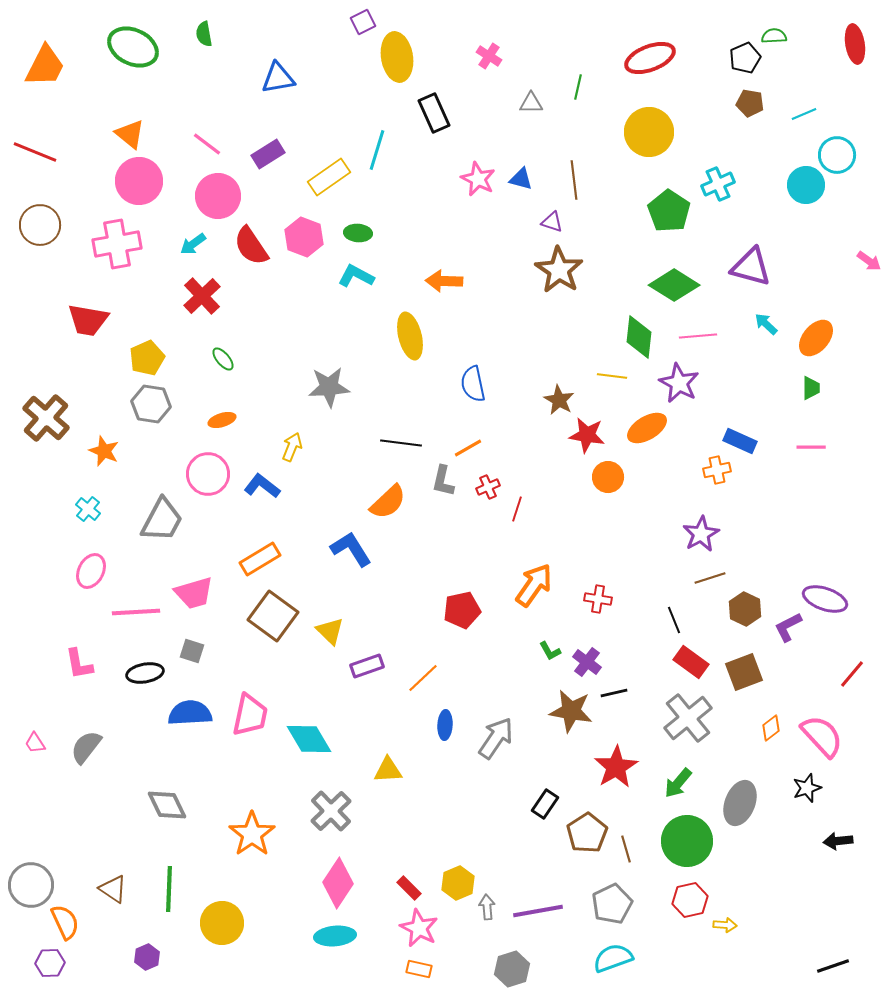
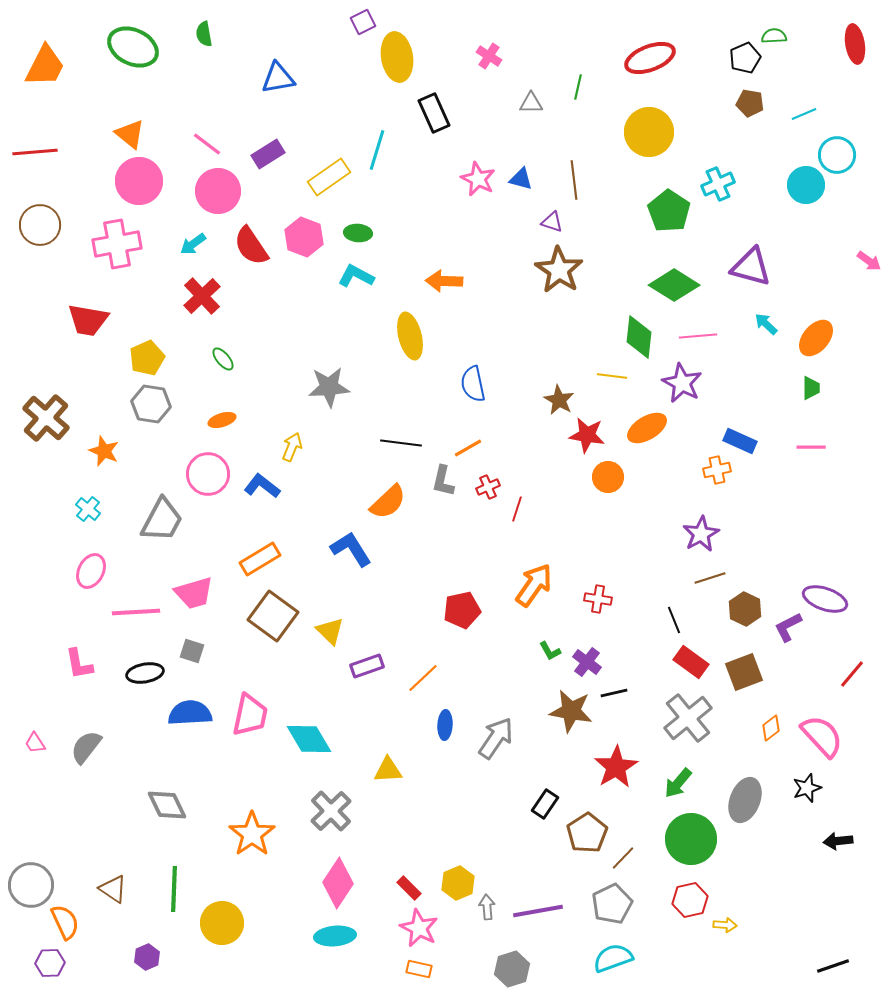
red line at (35, 152): rotated 27 degrees counterclockwise
pink circle at (218, 196): moved 5 px up
purple star at (679, 383): moved 3 px right
gray ellipse at (740, 803): moved 5 px right, 3 px up
green circle at (687, 841): moved 4 px right, 2 px up
brown line at (626, 849): moved 3 px left, 9 px down; rotated 60 degrees clockwise
green line at (169, 889): moved 5 px right
